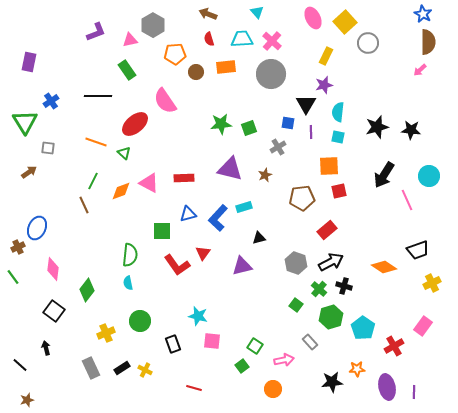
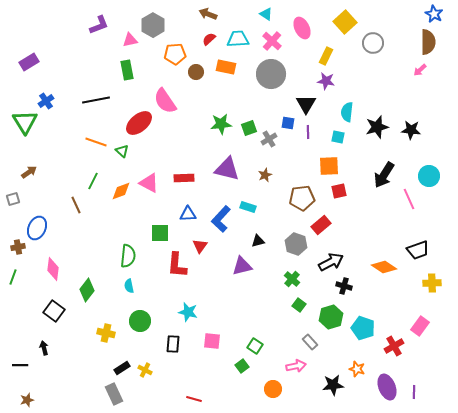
cyan triangle at (257, 12): moved 9 px right, 2 px down; rotated 16 degrees counterclockwise
blue star at (423, 14): moved 11 px right
pink ellipse at (313, 18): moved 11 px left, 10 px down
purple L-shape at (96, 32): moved 3 px right, 7 px up
red semicircle at (209, 39): rotated 64 degrees clockwise
cyan trapezoid at (242, 39): moved 4 px left
gray circle at (368, 43): moved 5 px right
purple rectangle at (29, 62): rotated 48 degrees clockwise
orange rectangle at (226, 67): rotated 18 degrees clockwise
green rectangle at (127, 70): rotated 24 degrees clockwise
purple star at (324, 85): moved 2 px right, 4 px up; rotated 24 degrees clockwise
black line at (98, 96): moved 2 px left, 4 px down; rotated 12 degrees counterclockwise
blue cross at (51, 101): moved 5 px left
cyan semicircle at (338, 112): moved 9 px right
red ellipse at (135, 124): moved 4 px right, 1 px up
purple line at (311, 132): moved 3 px left
gray cross at (278, 147): moved 9 px left, 8 px up
gray square at (48, 148): moved 35 px left, 51 px down; rotated 24 degrees counterclockwise
green triangle at (124, 153): moved 2 px left, 2 px up
purple triangle at (230, 169): moved 3 px left
pink line at (407, 200): moved 2 px right, 1 px up
brown line at (84, 205): moved 8 px left
cyan rectangle at (244, 207): moved 4 px right; rotated 35 degrees clockwise
blue triangle at (188, 214): rotated 12 degrees clockwise
blue L-shape at (218, 218): moved 3 px right, 1 px down
red rectangle at (327, 230): moved 6 px left, 5 px up
green square at (162, 231): moved 2 px left, 2 px down
black triangle at (259, 238): moved 1 px left, 3 px down
brown cross at (18, 247): rotated 16 degrees clockwise
red triangle at (203, 253): moved 3 px left, 7 px up
green semicircle at (130, 255): moved 2 px left, 1 px down
gray hexagon at (296, 263): moved 19 px up
red L-shape at (177, 265): rotated 40 degrees clockwise
green line at (13, 277): rotated 56 degrees clockwise
cyan semicircle at (128, 283): moved 1 px right, 3 px down
yellow cross at (432, 283): rotated 24 degrees clockwise
green cross at (319, 289): moved 27 px left, 10 px up
green square at (296, 305): moved 3 px right
cyan star at (198, 316): moved 10 px left, 4 px up
pink rectangle at (423, 326): moved 3 px left
cyan pentagon at (363, 328): rotated 15 degrees counterclockwise
yellow cross at (106, 333): rotated 36 degrees clockwise
black rectangle at (173, 344): rotated 24 degrees clockwise
black arrow at (46, 348): moved 2 px left
pink arrow at (284, 360): moved 12 px right, 6 px down
black line at (20, 365): rotated 42 degrees counterclockwise
gray rectangle at (91, 368): moved 23 px right, 26 px down
orange star at (357, 369): rotated 21 degrees clockwise
black star at (332, 382): moved 1 px right, 3 px down
purple ellipse at (387, 387): rotated 10 degrees counterclockwise
red line at (194, 388): moved 11 px down
